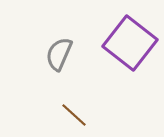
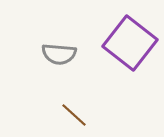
gray semicircle: rotated 108 degrees counterclockwise
